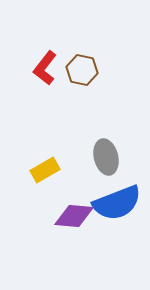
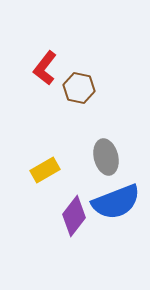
brown hexagon: moved 3 px left, 18 px down
blue semicircle: moved 1 px left, 1 px up
purple diamond: rotated 57 degrees counterclockwise
